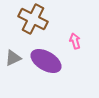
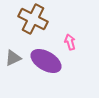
pink arrow: moved 5 px left, 1 px down
